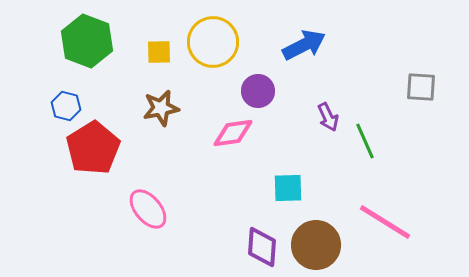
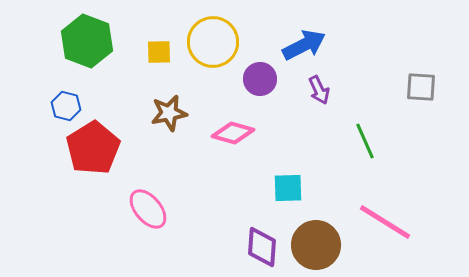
purple circle: moved 2 px right, 12 px up
brown star: moved 8 px right, 5 px down
purple arrow: moved 9 px left, 27 px up
pink diamond: rotated 24 degrees clockwise
